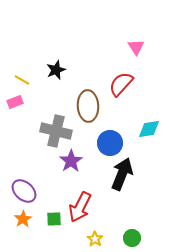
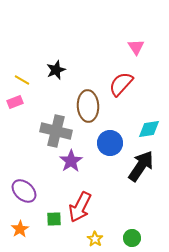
black arrow: moved 19 px right, 8 px up; rotated 12 degrees clockwise
orange star: moved 3 px left, 10 px down
